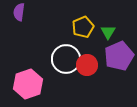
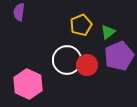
yellow pentagon: moved 2 px left, 2 px up
green triangle: rotated 21 degrees clockwise
white circle: moved 1 px right, 1 px down
pink hexagon: rotated 16 degrees counterclockwise
